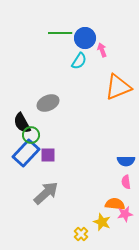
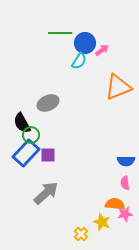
blue circle: moved 5 px down
pink arrow: rotated 72 degrees clockwise
pink semicircle: moved 1 px left, 1 px down
